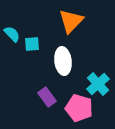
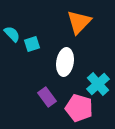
orange triangle: moved 8 px right, 1 px down
cyan square: rotated 14 degrees counterclockwise
white ellipse: moved 2 px right, 1 px down; rotated 16 degrees clockwise
